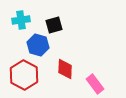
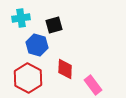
cyan cross: moved 2 px up
blue hexagon: moved 1 px left
red hexagon: moved 4 px right, 3 px down
pink rectangle: moved 2 px left, 1 px down
